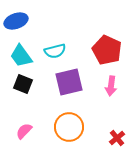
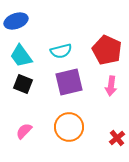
cyan semicircle: moved 6 px right
